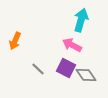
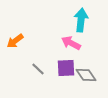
cyan arrow: rotated 10 degrees counterclockwise
orange arrow: rotated 30 degrees clockwise
pink arrow: moved 1 px left, 2 px up
purple square: rotated 30 degrees counterclockwise
